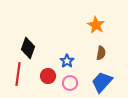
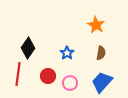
black diamond: rotated 15 degrees clockwise
blue star: moved 8 px up
